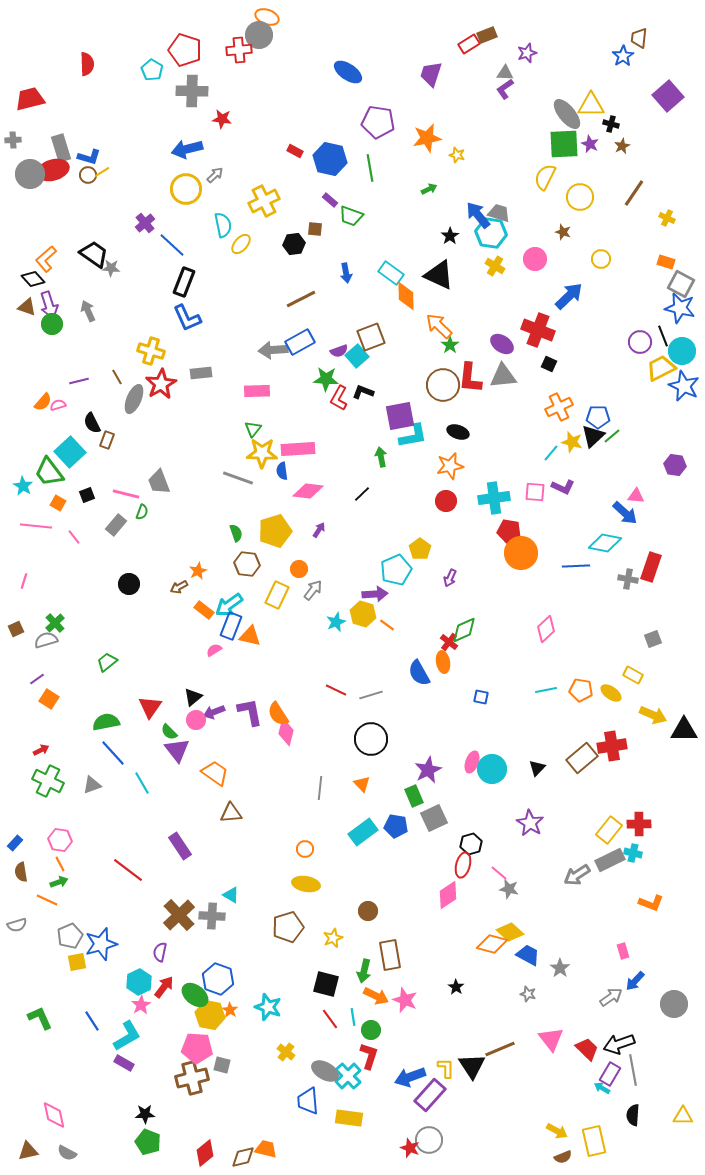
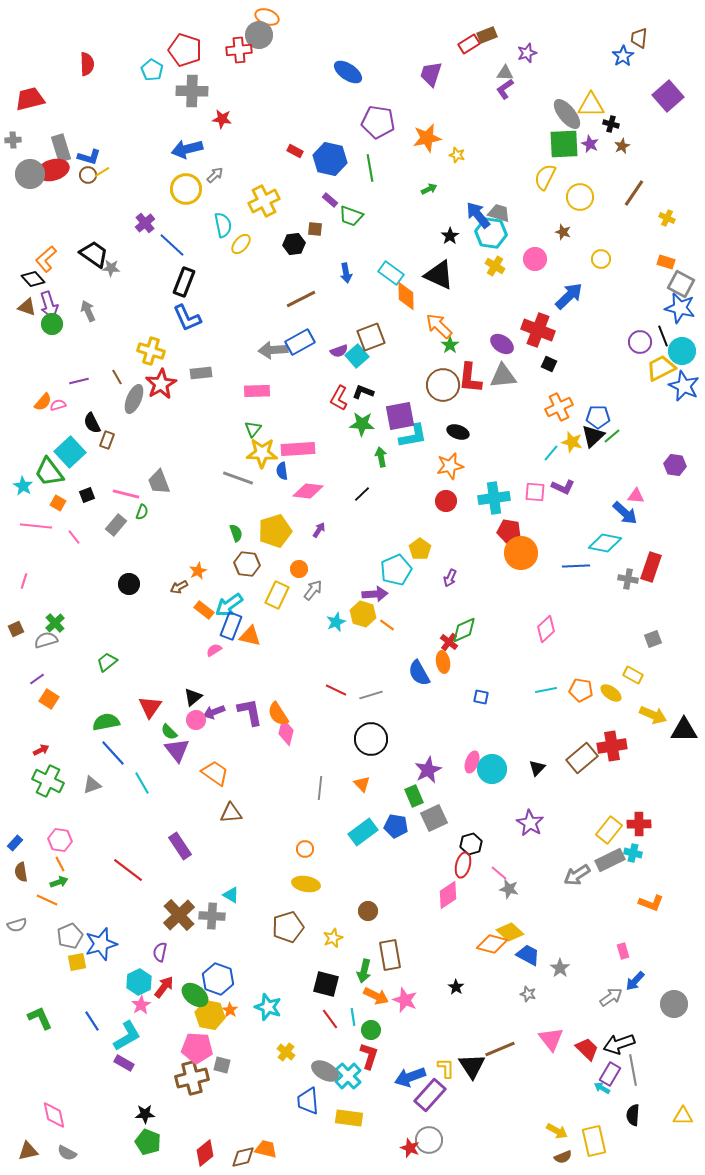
green star at (326, 379): moved 36 px right, 45 px down
